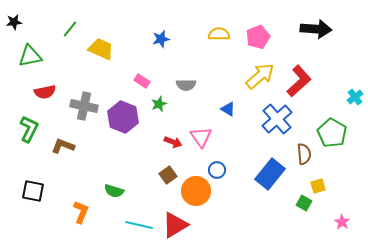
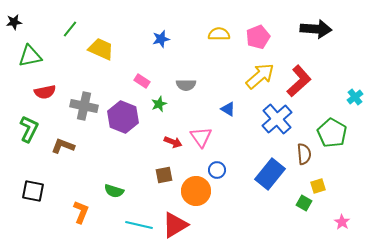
brown square: moved 4 px left; rotated 24 degrees clockwise
